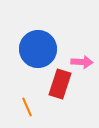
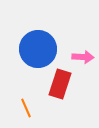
pink arrow: moved 1 px right, 5 px up
orange line: moved 1 px left, 1 px down
